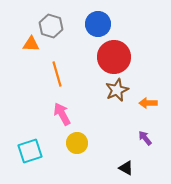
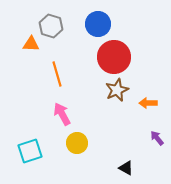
purple arrow: moved 12 px right
